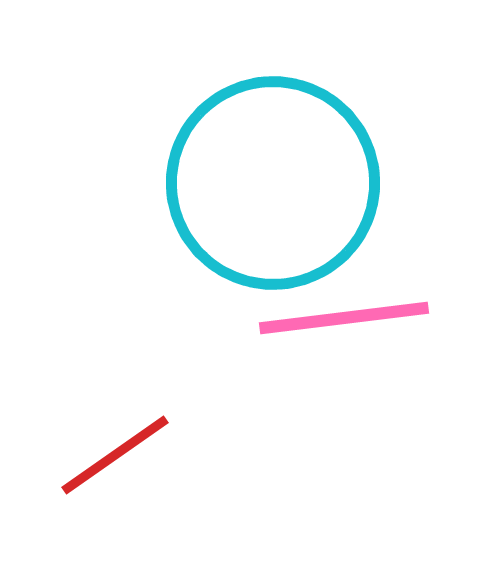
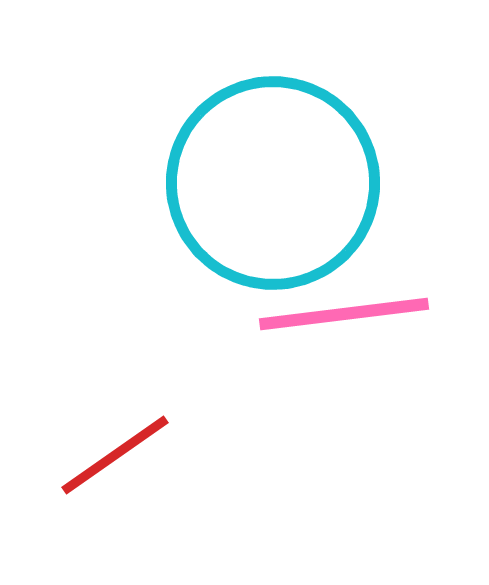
pink line: moved 4 px up
